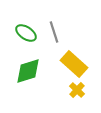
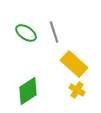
green diamond: moved 20 px down; rotated 16 degrees counterclockwise
yellow cross: rotated 14 degrees counterclockwise
